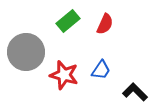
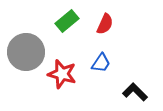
green rectangle: moved 1 px left
blue trapezoid: moved 7 px up
red star: moved 2 px left, 1 px up
